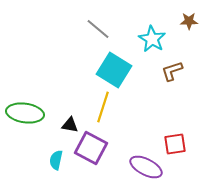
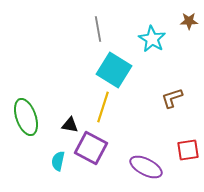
gray line: rotated 40 degrees clockwise
brown L-shape: moved 27 px down
green ellipse: moved 1 px right, 4 px down; rotated 63 degrees clockwise
red square: moved 13 px right, 6 px down
cyan semicircle: moved 2 px right, 1 px down
